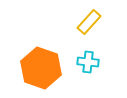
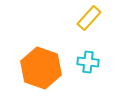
yellow rectangle: moved 4 px up
